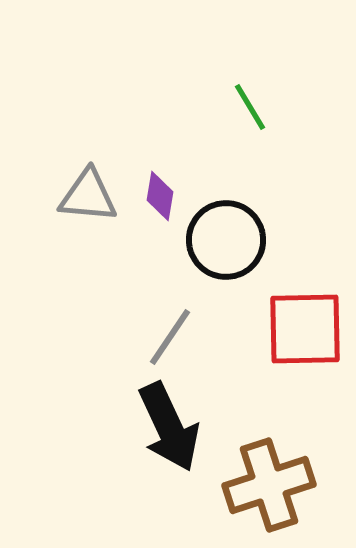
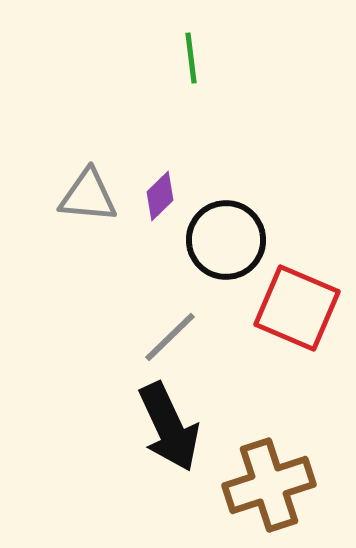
green line: moved 59 px left, 49 px up; rotated 24 degrees clockwise
purple diamond: rotated 36 degrees clockwise
red square: moved 8 px left, 21 px up; rotated 24 degrees clockwise
gray line: rotated 12 degrees clockwise
